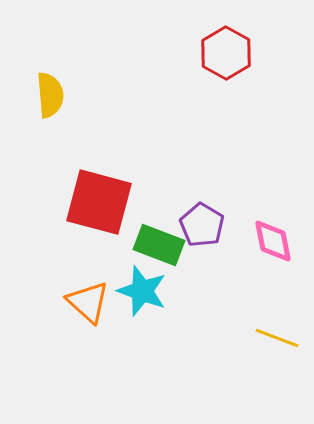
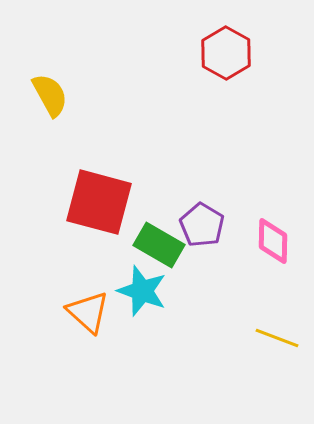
yellow semicircle: rotated 24 degrees counterclockwise
pink diamond: rotated 12 degrees clockwise
green rectangle: rotated 9 degrees clockwise
orange triangle: moved 10 px down
